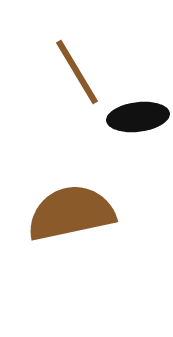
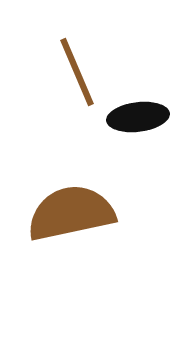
brown line: rotated 8 degrees clockwise
